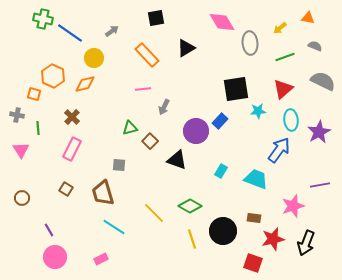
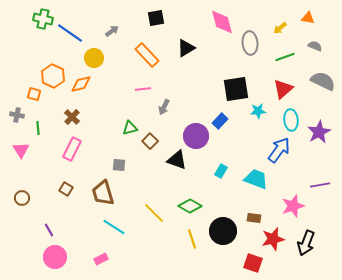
pink diamond at (222, 22): rotated 16 degrees clockwise
orange diamond at (85, 84): moved 4 px left
purple circle at (196, 131): moved 5 px down
